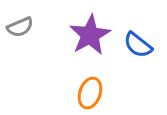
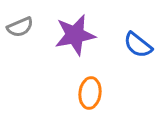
purple star: moved 15 px left; rotated 18 degrees clockwise
orange ellipse: rotated 12 degrees counterclockwise
